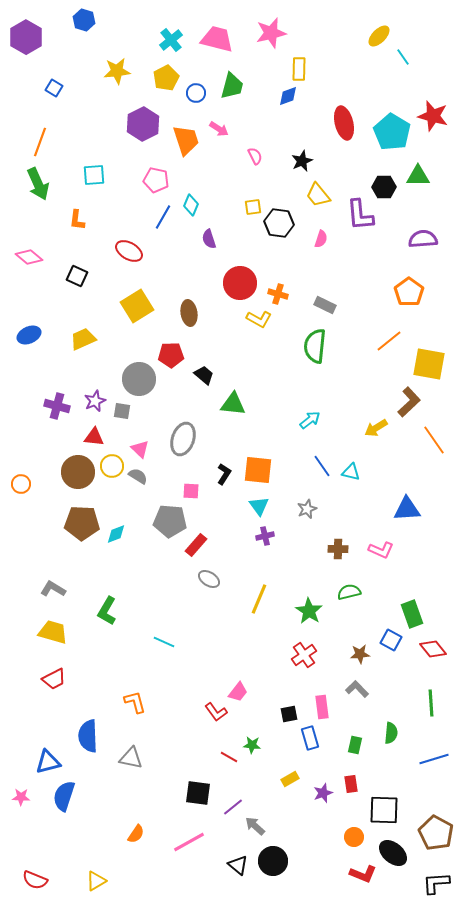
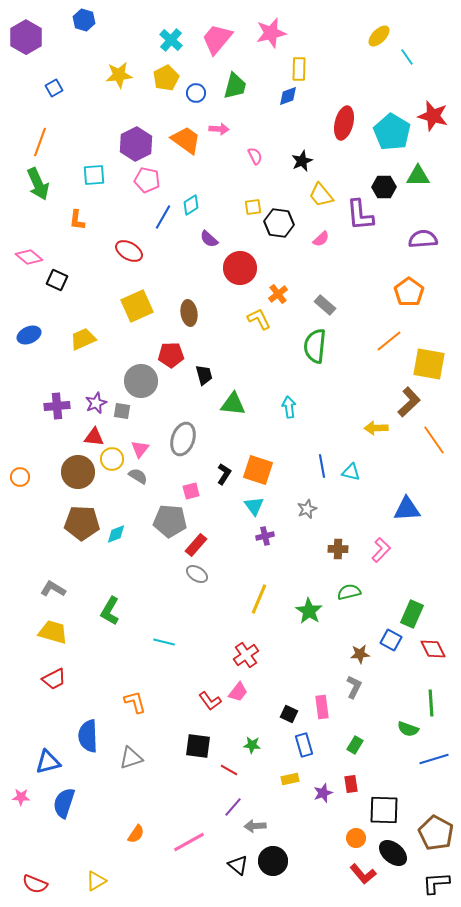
pink trapezoid at (217, 39): rotated 64 degrees counterclockwise
cyan cross at (171, 40): rotated 10 degrees counterclockwise
cyan line at (403, 57): moved 4 px right
yellow star at (117, 71): moved 2 px right, 4 px down
green trapezoid at (232, 86): moved 3 px right
blue square at (54, 88): rotated 30 degrees clockwise
red ellipse at (344, 123): rotated 28 degrees clockwise
purple hexagon at (143, 124): moved 7 px left, 20 px down
pink arrow at (219, 129): rotated 30 degrees counterclockwise
orange trapezoid at (186, 140): rotated 36 degrees counterclockwise
pink pentagon at (156, 180): moved 9 px left
yellow trapezoid at (318, 195): moved 3 px right
cyan diamond at (191, 205): rotated 35 degrees clockwise
purple semicircle at (209, 239): rotated 30 degrees counterclockwise
pink semicircle at (321, 239): rotated 30 degrees clockwise
black square at (77, 276): moved 20 px left, 4 px down
red circle at (240, 283): moved 15 px up
orange cross at (278, 294): rotated 36 degrees clockwise
gray rectangle at (325, 305): rotated 15 degrees clockwise
yellow square at (137, 306): rotated 8 degrees clockwise
yellow L-shape at (259, 319): rotated 145 degrees counterclockwise
black trapezoid at (204, 375): rotated 35 degrees clockwise
gray circle at (139, 379): moved 2 px right, 2 px down
purple star at (95, 401): moved 1 px right, 2 px down
purple cross at (57, 406): rotated 20 degrees counterclockwise
cyan arrow at (310, 420): moved 21 px left, 13 px up; rotated 60 degrees counterclockwise
yellow arrow at (376, 428): rotated 30 degrees clockwise
pink triangle at (140, 449): rotated 24 degrees clockwise
yellow circle at (112, 466): moved 7 px up
blue line at (322, 466): rotated 25 degrees clockwise
orange square at (258, 470): rotated 12 degrees clockwise
orange circle at (21, 484): moved 1 px left, 7 px up
pink square at (191, 491): rotated 18 degrees counterclockwise
cyan triangle at (259, 506): moved 5 px left
pink L-shape at (381, 550): rotated 70 degrees counterclockwise
gray ellipse at (209, 579): moved 12 px left, 5 px up
green L-shape at (107, 611): moved 3 px right
green rectangle at (412, 614): rotated 44 degrees clockwise
cyan line at (164, 642): rotated 10 degrees counterclockwise
red diamond at (433, 649): rotated 12 degrees clockwise
red cross at (304, 655): moved 58 px left
gray L-shape at (357, 689): moved 3 px left, 2 px up; rotated 70 degrees clockwise
red L-shape at (216, 712): moved 6 px left, 11 px up
black square at (289, 714): rotated 36 degrees clockwise
green semicircle at (391, 733): moved 17 px right, 4 px up; rotated 105 degrees clockwise
blue rectangle at (310, 738): moved 6 px left, 7 px down
green rectangle at (355, 745): rotated 18 degrees clockwise
red line at (229, 757): moved 13 px down
gray triangle at (131, 758): rotated 30 degrees counterclockwise
yellow rectangle at (290, 779): rotated 18 degrees clockwise
black square at (198, 793): moved 47 px up
blue semicircle at (64, 796): moved 7 px down
purple line at (233, 807): rotated 10 degrees counterclockwise
gray arrow at (255, 826): rotated 45 degrees counterclockwise
orange circle at (354, 837): moved 2 px right, 1 px down
red L-shape at (363, 874): rotated 28 degrees clockwise
red semicircle at (35, 880): moved 4 px down
